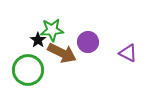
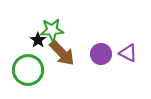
purple circle: moved 13 px right, 12 px down
brown arrow: rotated 20 degrees clockwise
